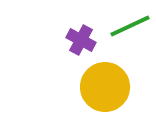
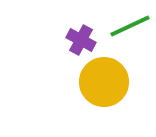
yellow circle: moved 1 px left, 5 px up
